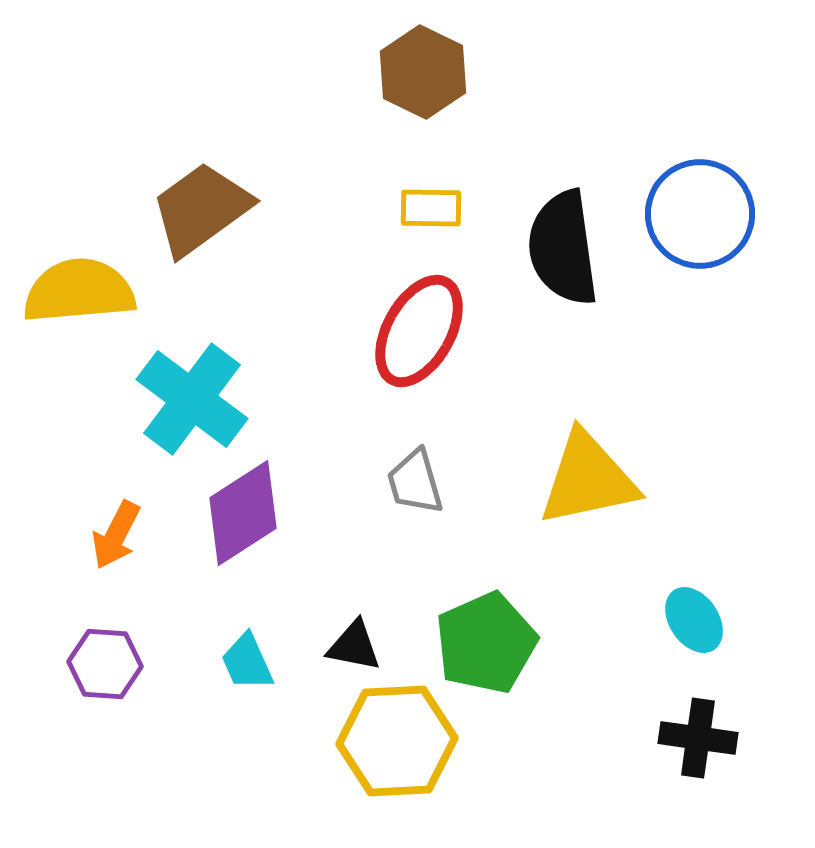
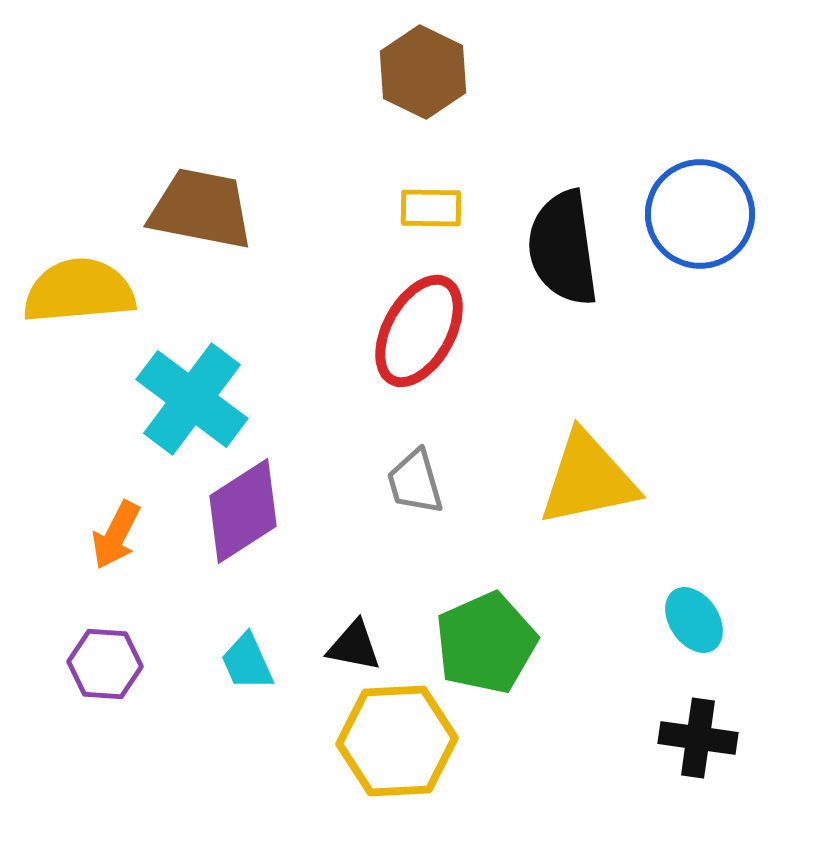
brown trapezoid: rotated 47 degrees clockwise
purple diamond: moved 2 px up
